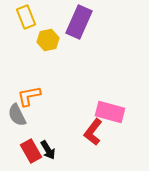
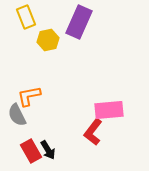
pink rectangle: moved 1 px left, 2 px up; rotated 20 degrees counterclockwise
